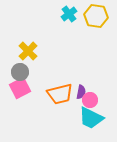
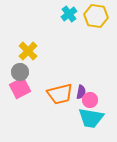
cyan trapezoid: rotated 16 degrees counterclockwise
